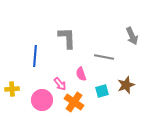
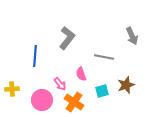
gray L-shape: rotated 40 degrees clockwise
